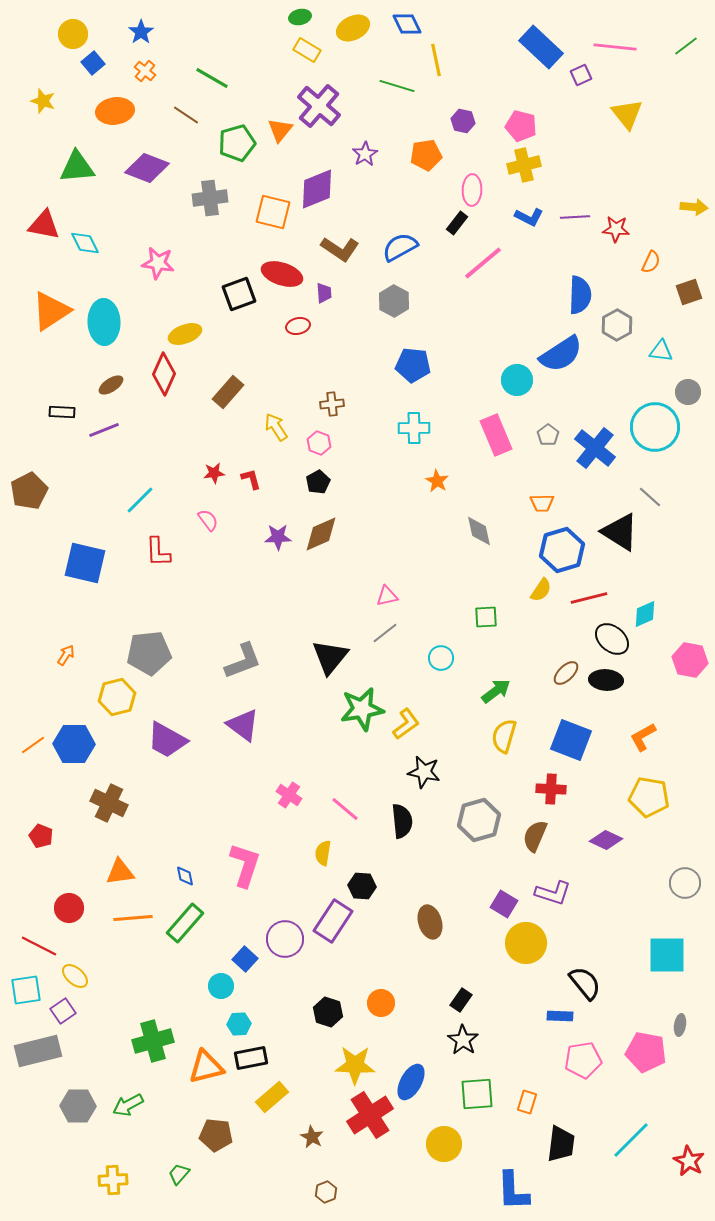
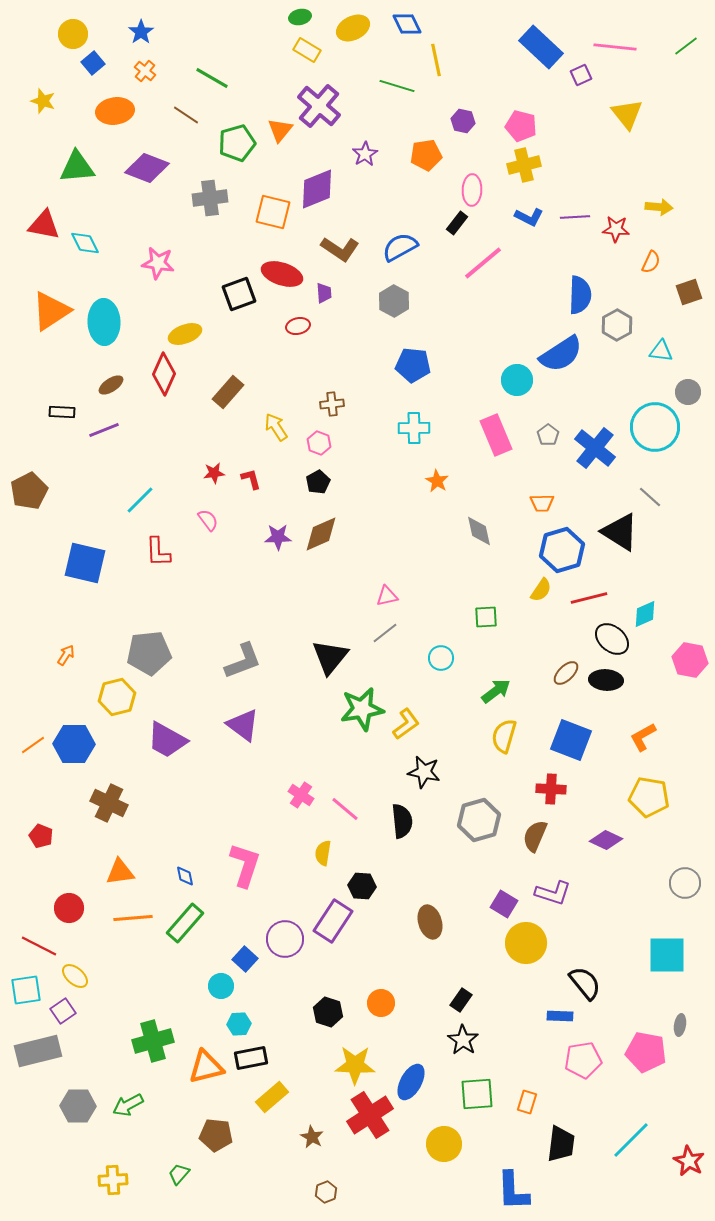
yellow arrow at (694, 207): moved 35 px left
pink cross at (289, 795): moved 12 px right
